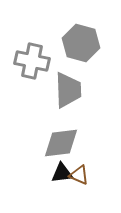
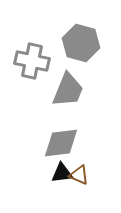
gray trapezoid: rotated 24 degrees clockwise
